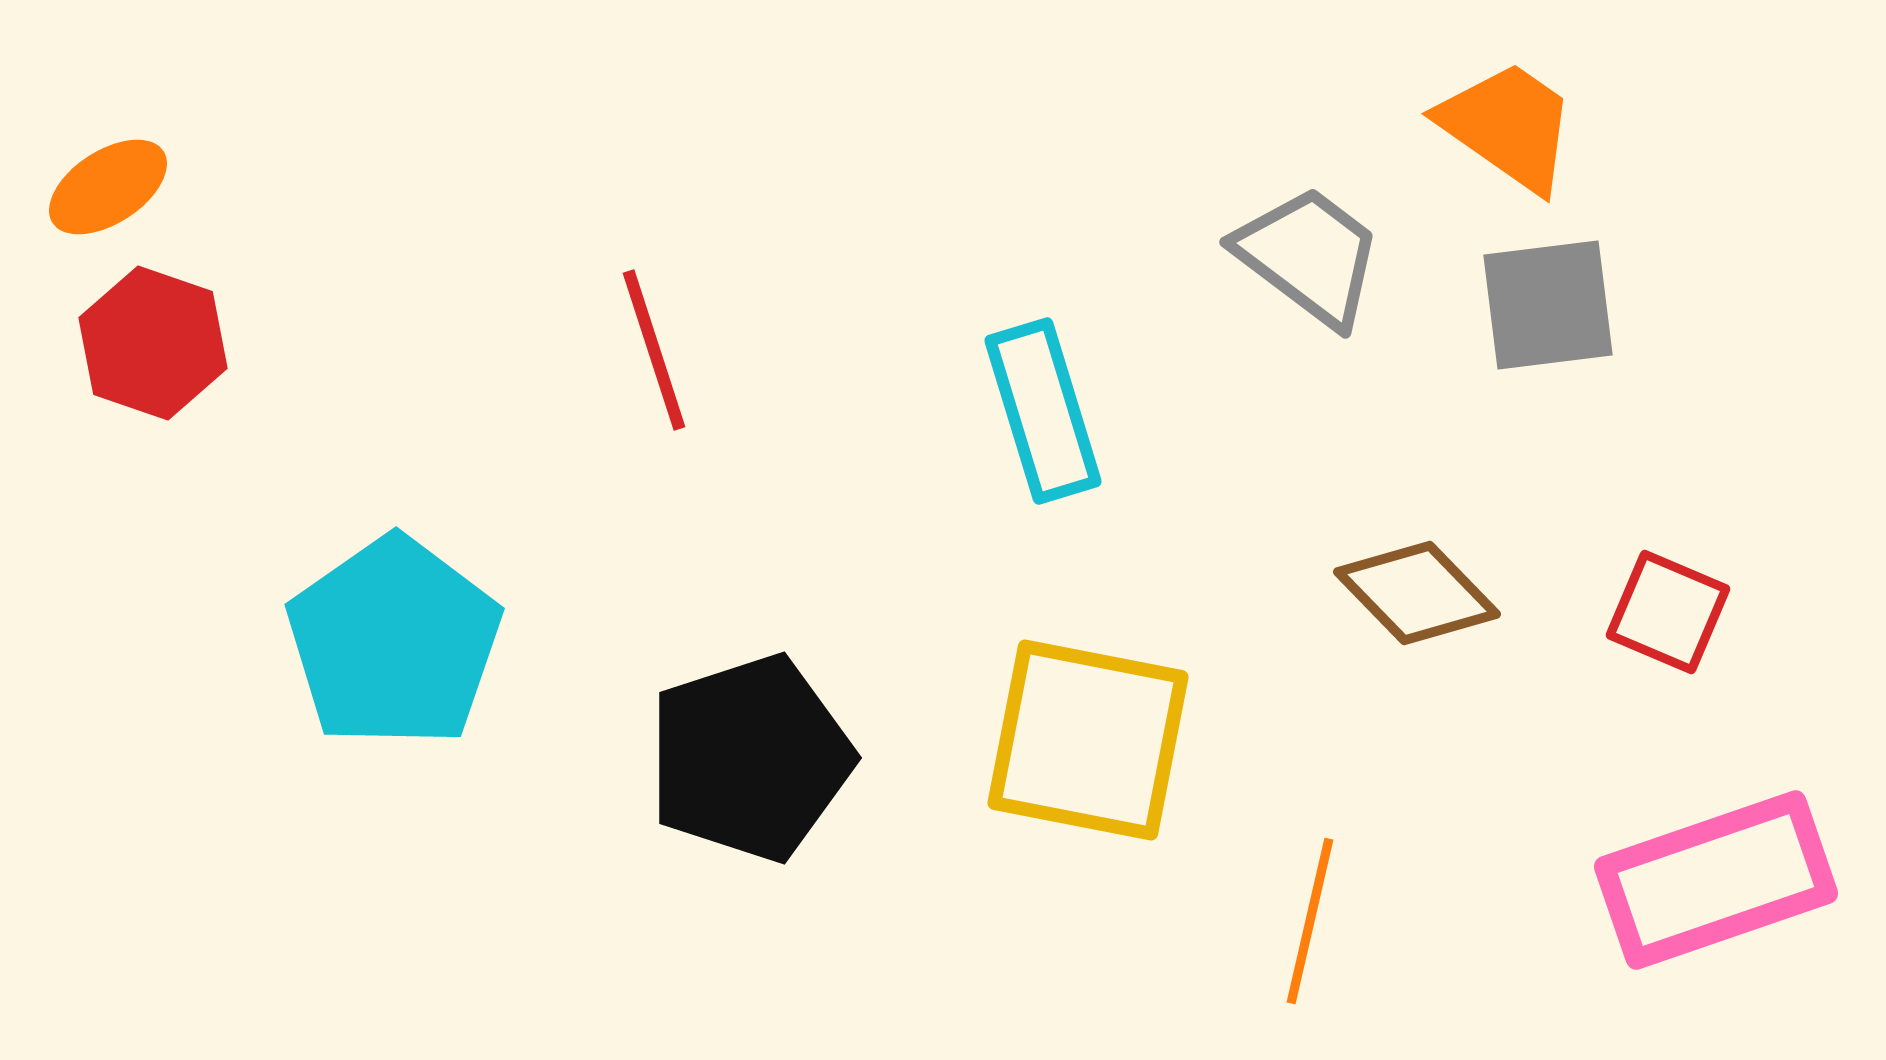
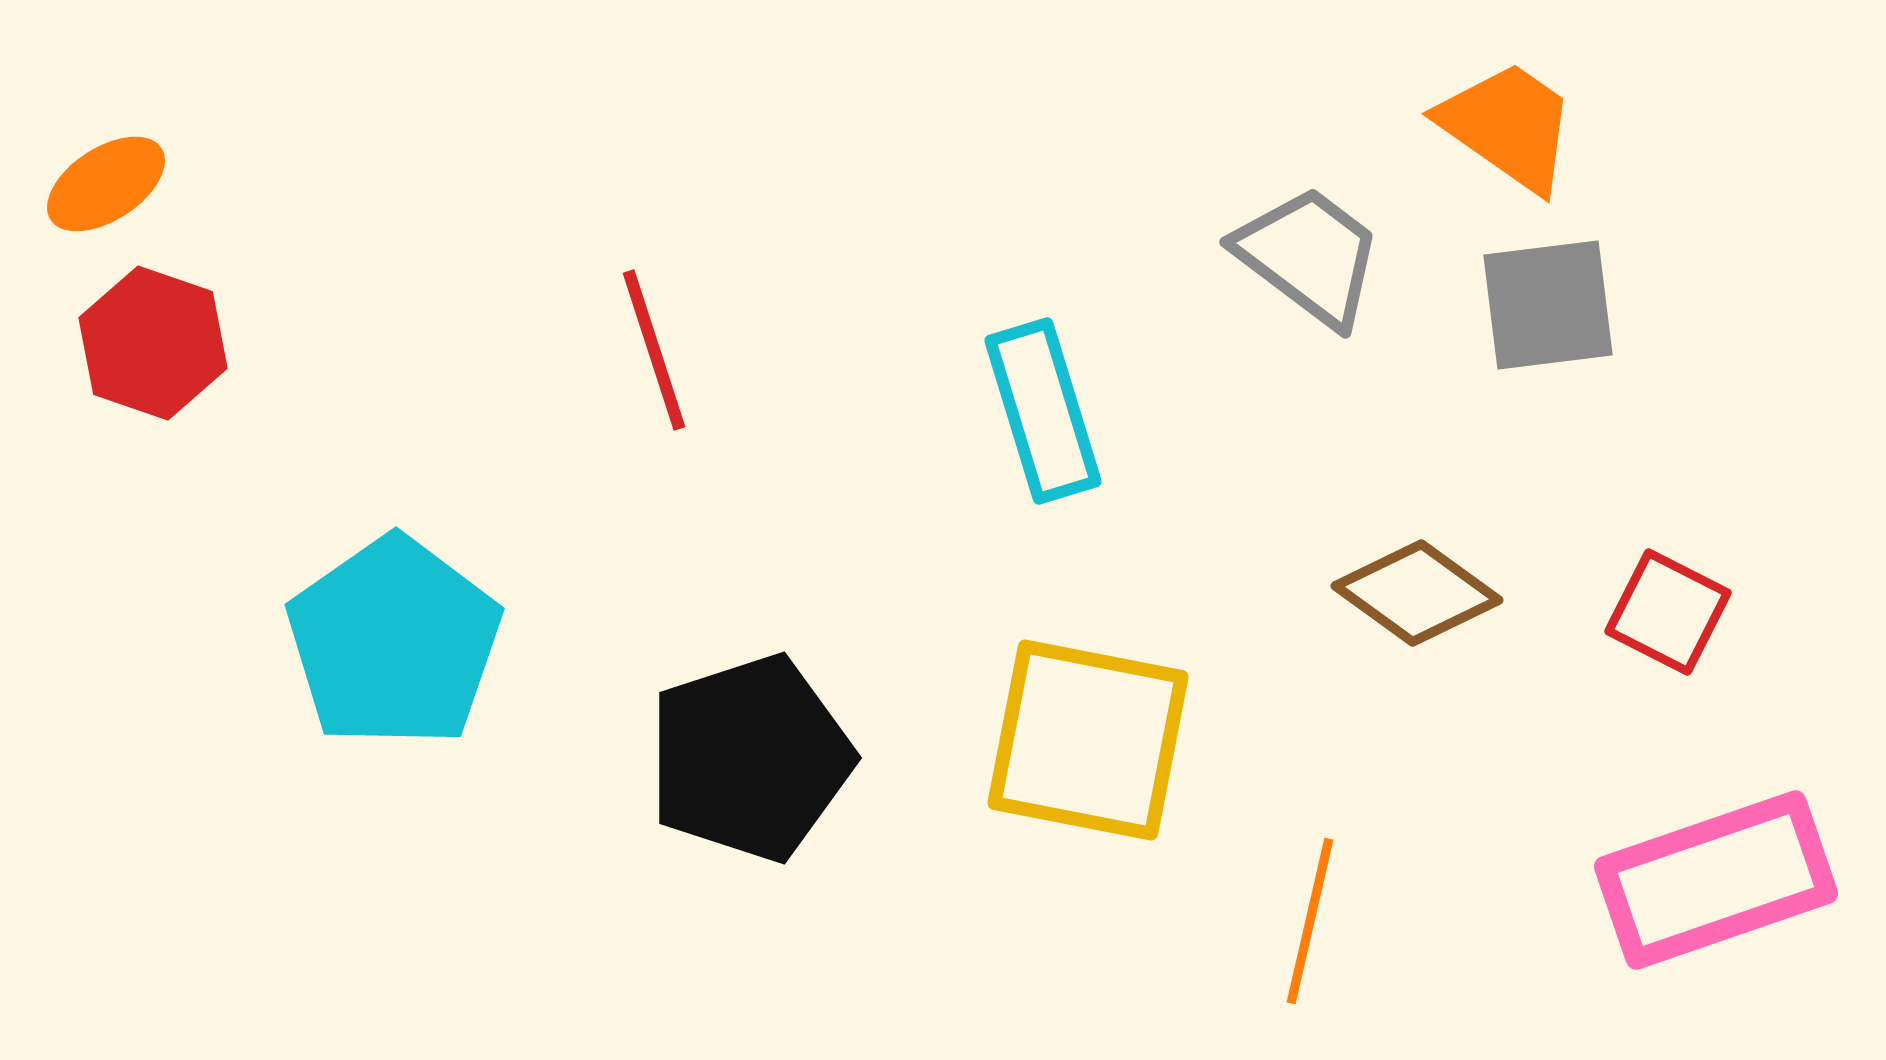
orange ellipse: moved 2 px left, 3 px up
brown diamond: rotated 10 degrees counterclockwise
red square: rotated 4 degrees clockwise
